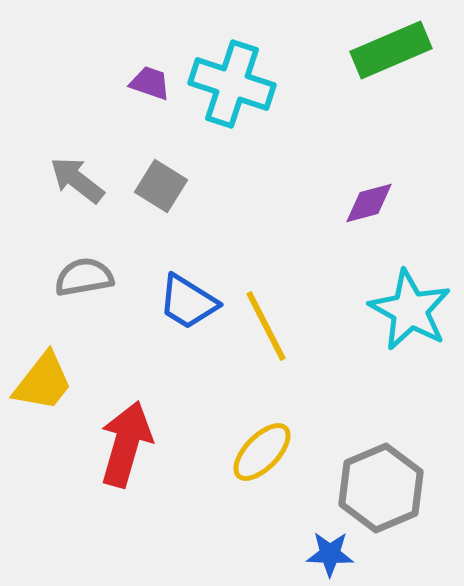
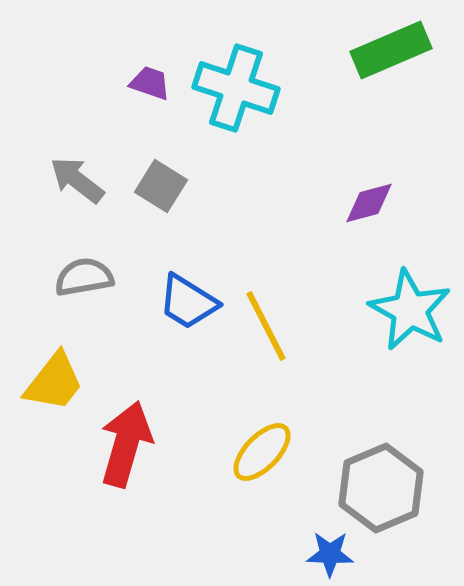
cyan cross: moved 4 px right, 4 px down
yellow trapezoid: moved 11 px right
